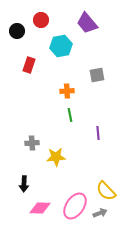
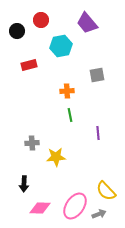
red rectangle: rotated 56 degrees clockwise
gray arrow: moved 1 px left, 1 px down
